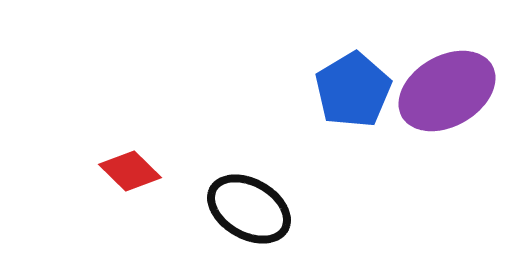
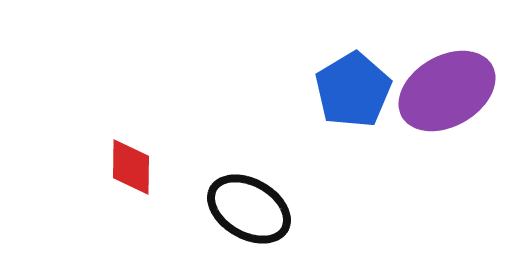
red diamond: moved 1 px right, 4 px up; rotated 46 degrees clockwise
